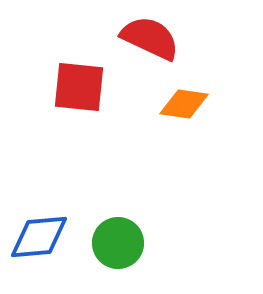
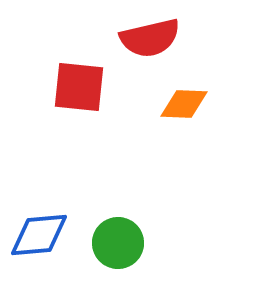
red semicircle: rotated 142 degrees clockwise
orange diamond: rotated 6 degrees counterclockwise
blue diamond: moved 2 px up
